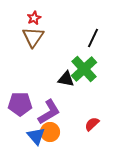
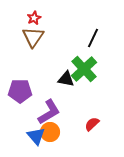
purple pentagon: moved 13 px up
